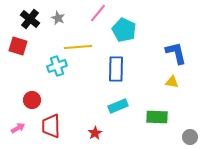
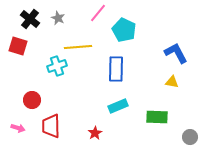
blue L-shape: rotated 15 degrees counterclockwise
pink arrow: rotated 48 degrees clockwise
